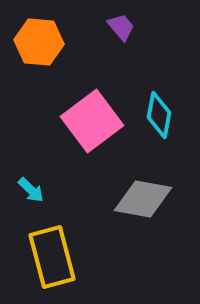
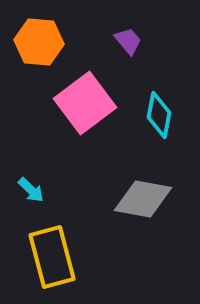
purple trapezoid: moved 7 px right, 14 px down
pink square: moved 7 px left, 18 px up
